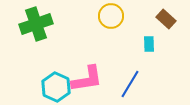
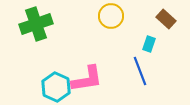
cyan rectangle: rotated 21 degrees clockwise
blue line: moved 10 px right, 13 px up; rotated 52 degrees counterclockwise
